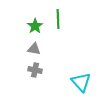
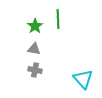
cyan triangle: moved 2 px right, 3 px up
